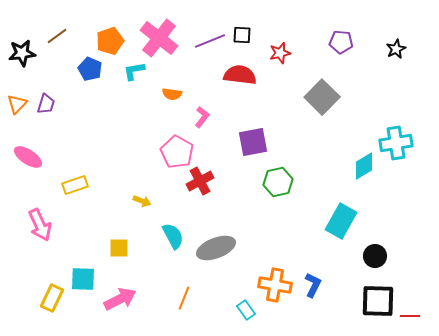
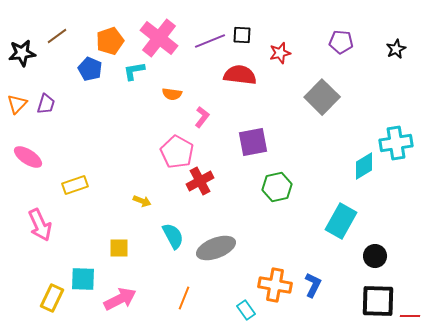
green hexagon at (278, 182): moved 1 px left, 5 px down
